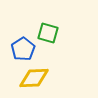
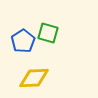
blue pentagon: moved 8 px up
